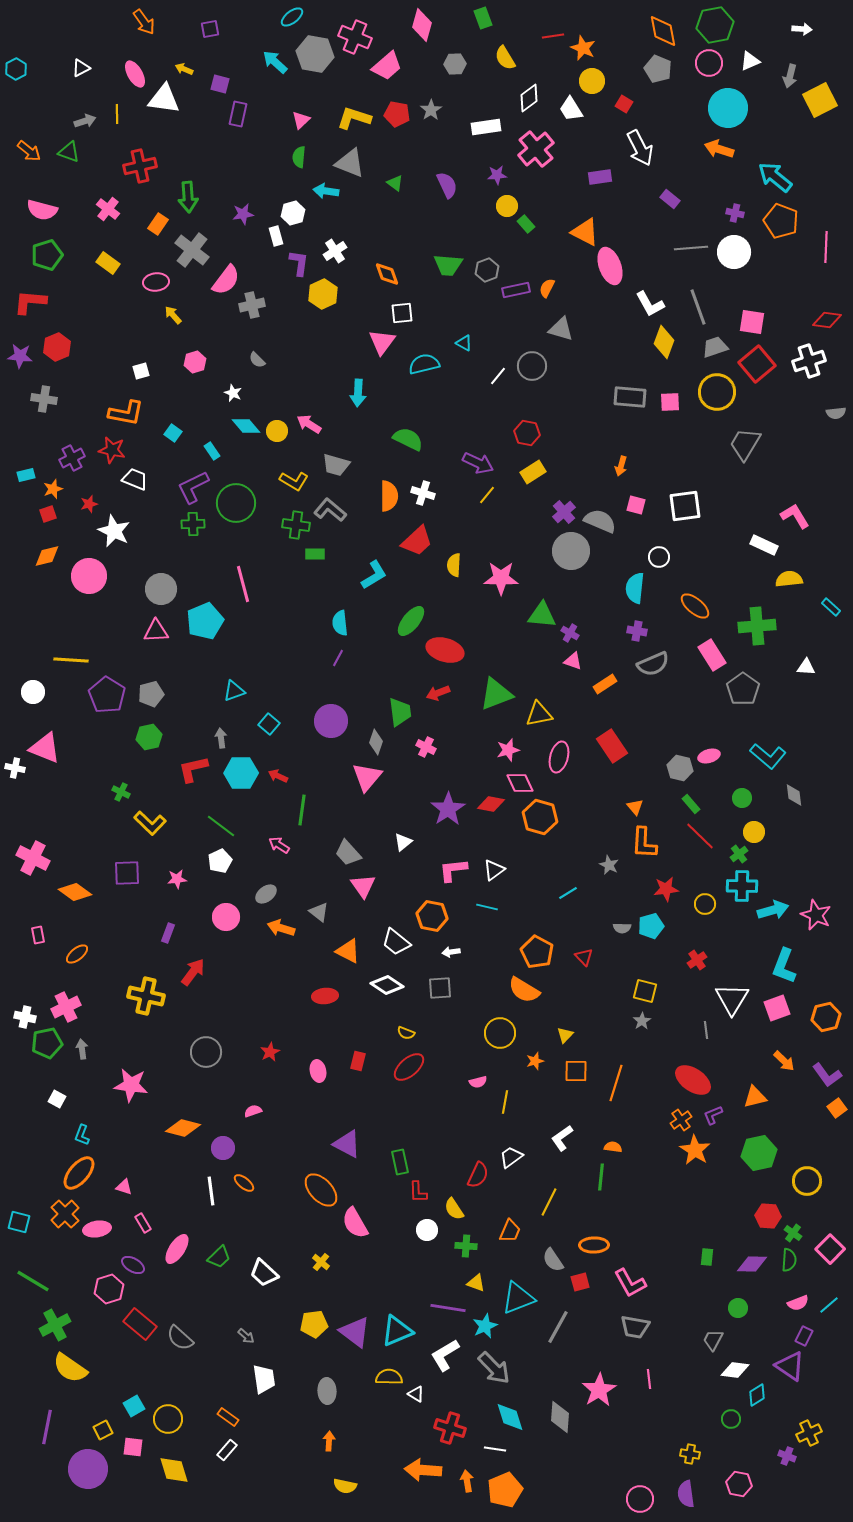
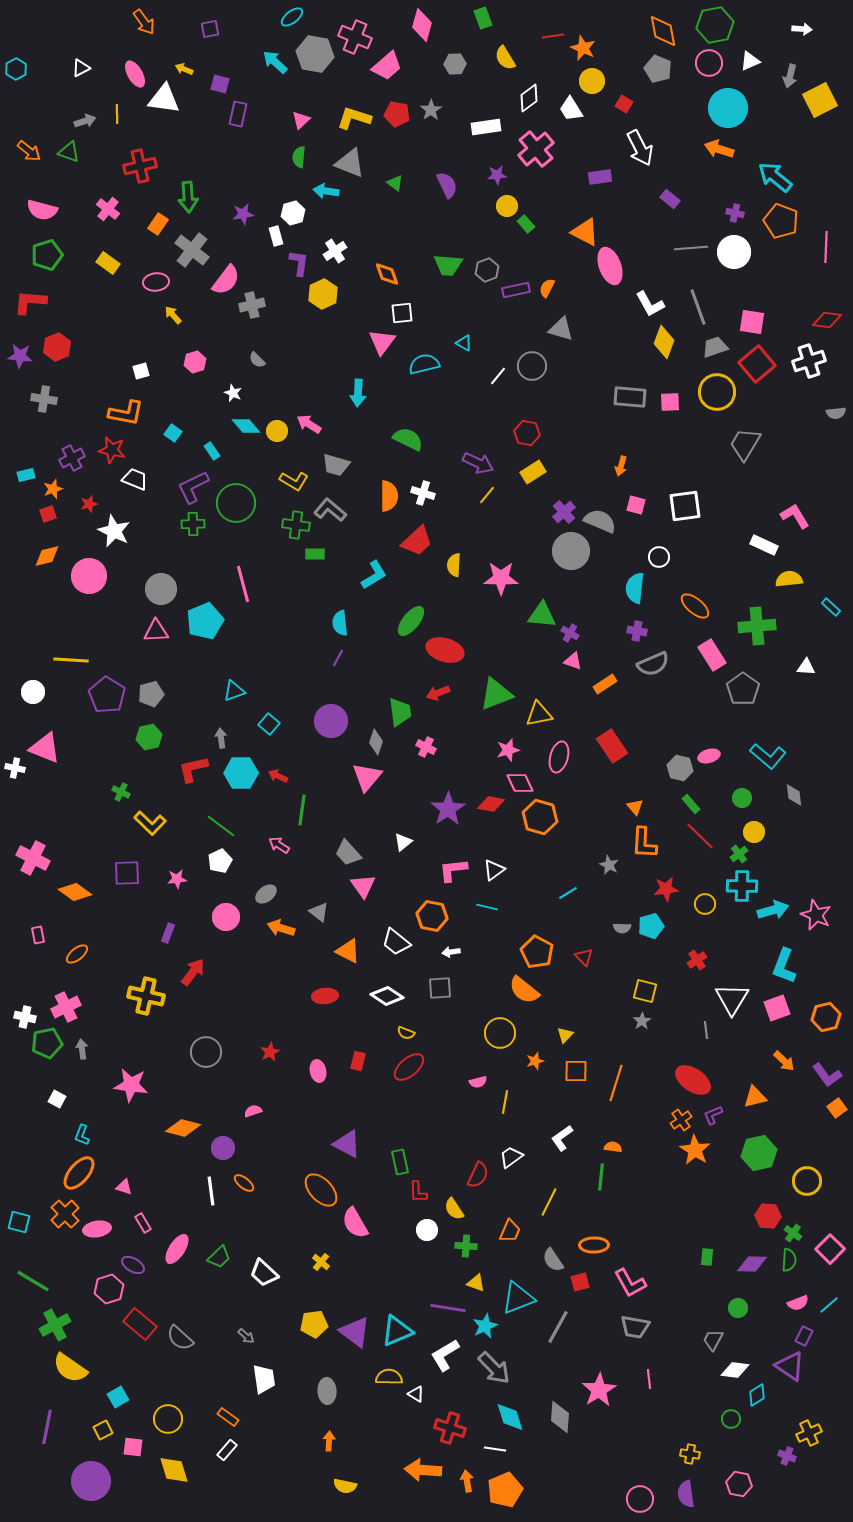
white diamond at (387, 985): moved 11 px down
orange semicircle at (524, 990): rotated 8 degrees clockwise
cyan square at (134, 1406): moved 16 px left, 9 px up
purple circle at (88, 1469): moved 3 px right, 12 px down
